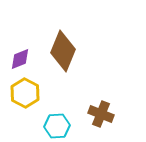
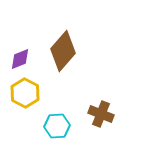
brown diamond: rotated 18 degrees clockwise
